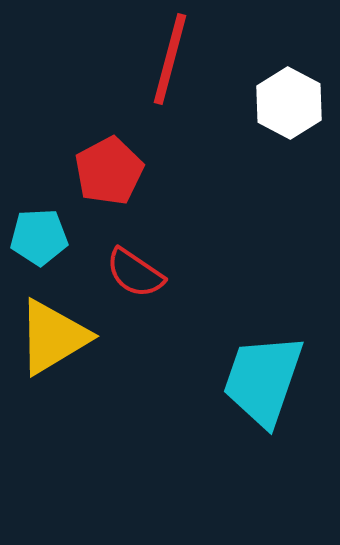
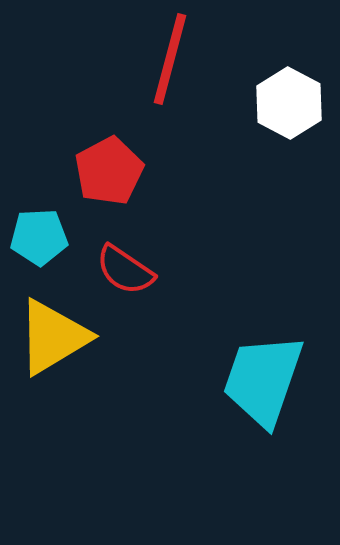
red semicircle: moved 10 px left, 3 px up
